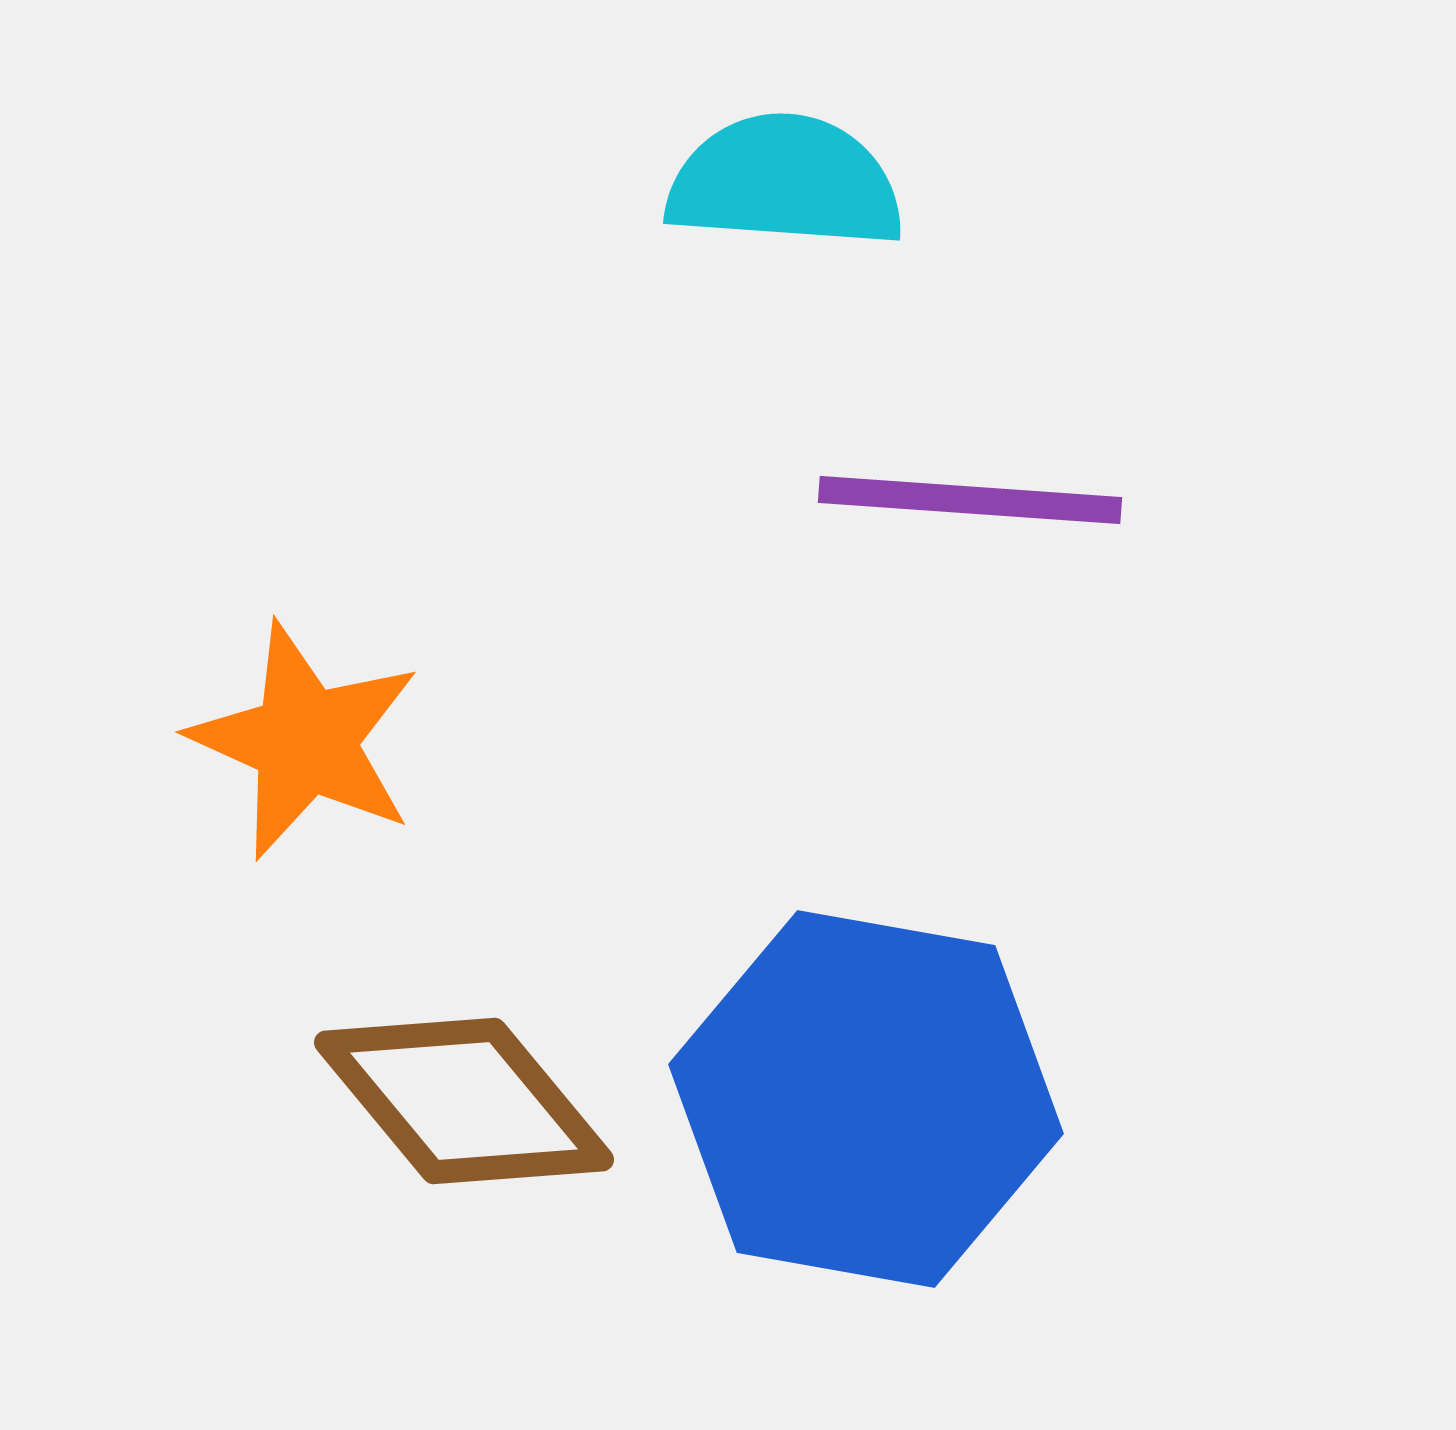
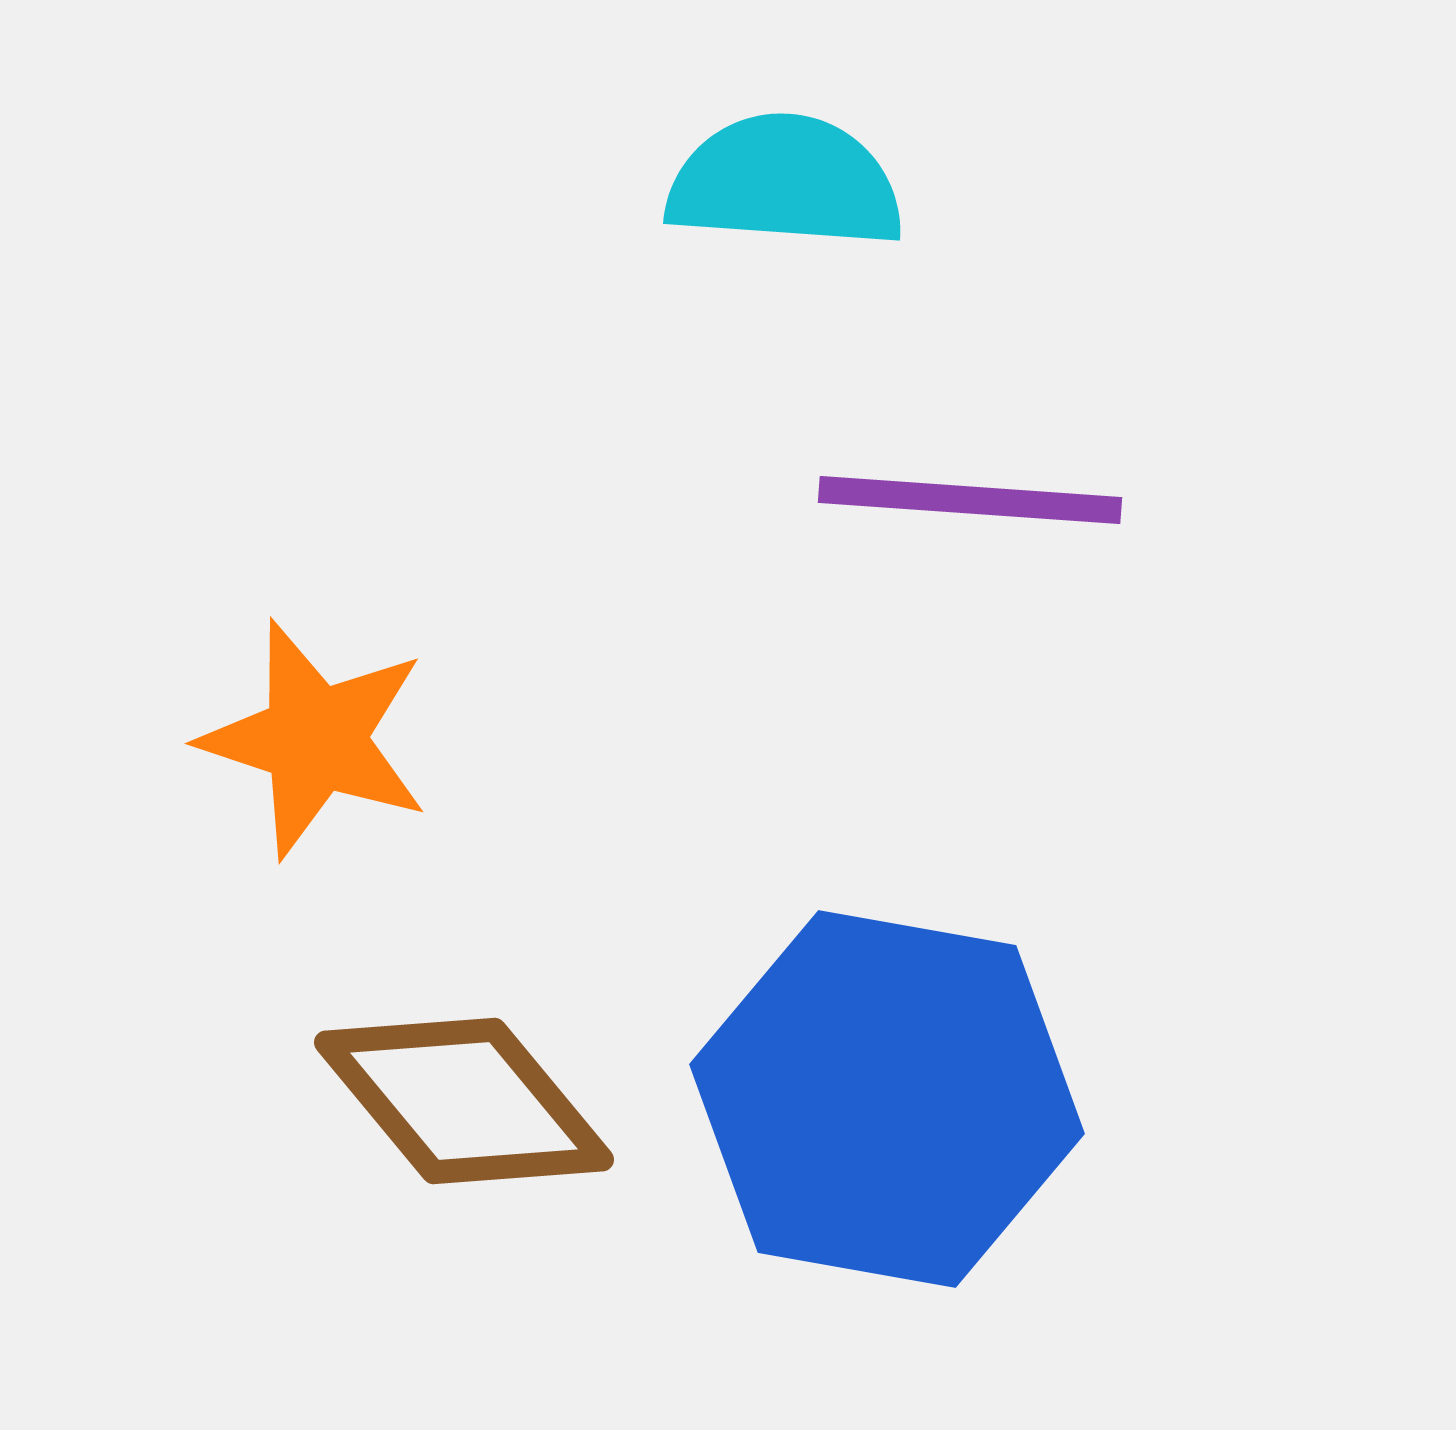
orange star: moved 10 px right, 2 px up; rotated 6 degrees counterclockwise
blue hexagon: moved 21 px right
